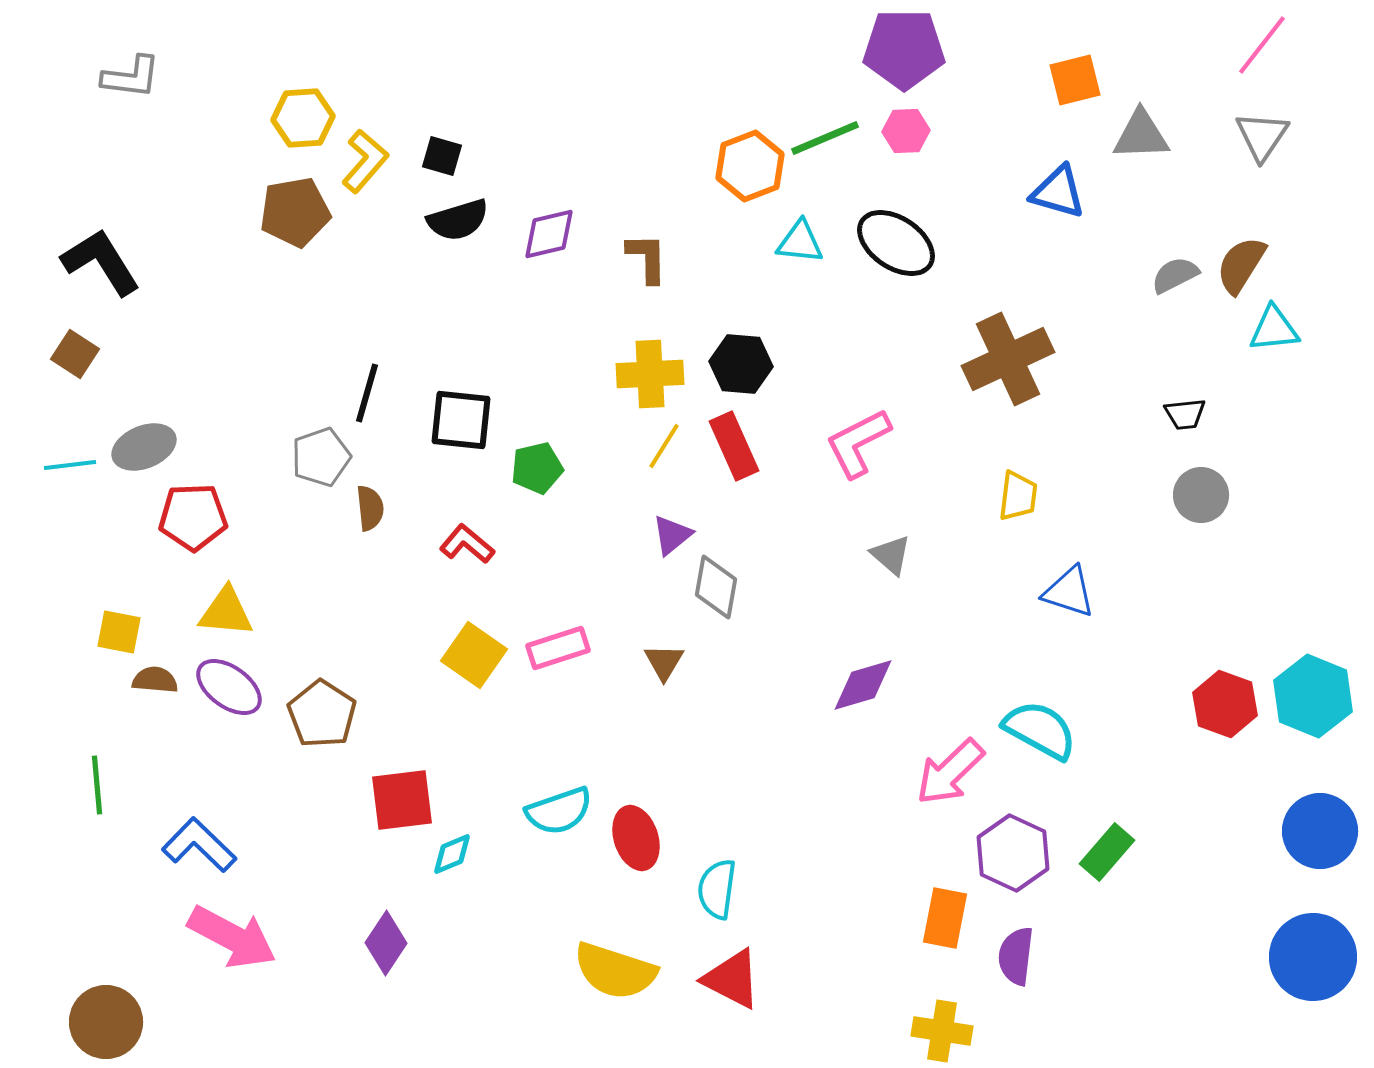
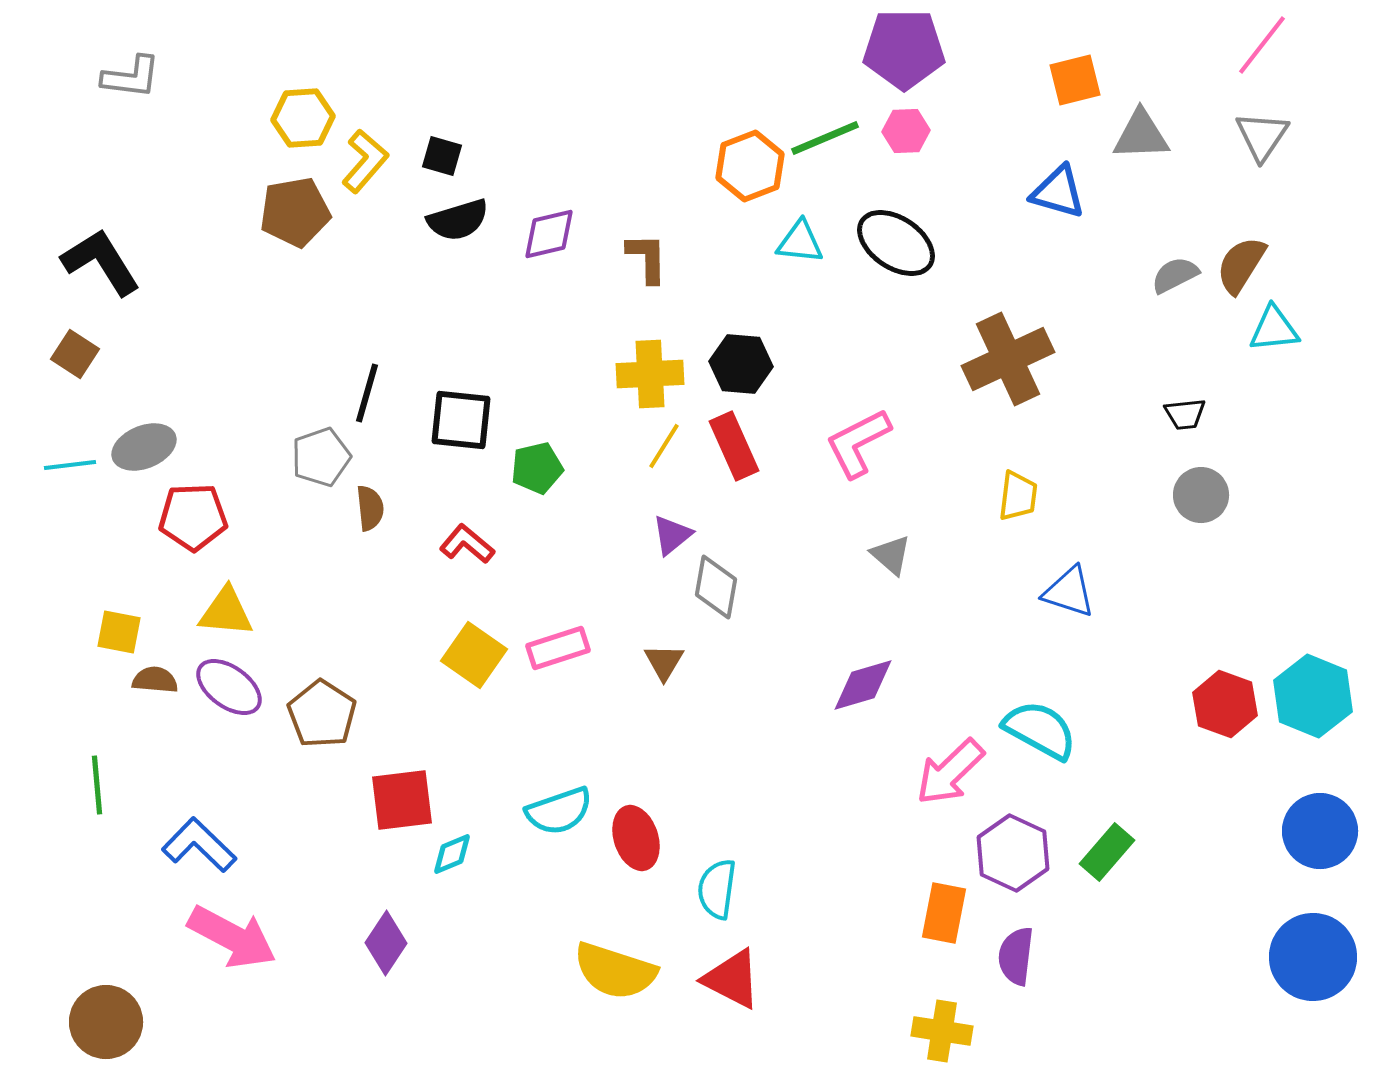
orange rectangle at (945, 918): moved 1 px left, 5 px up
